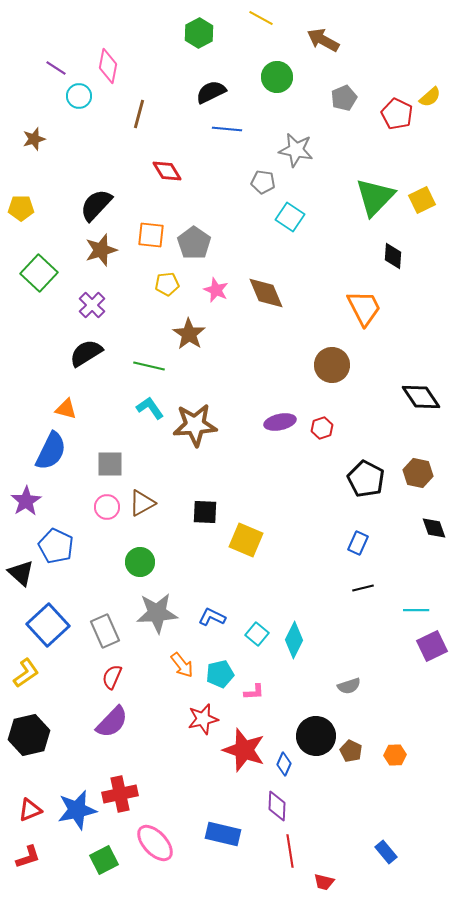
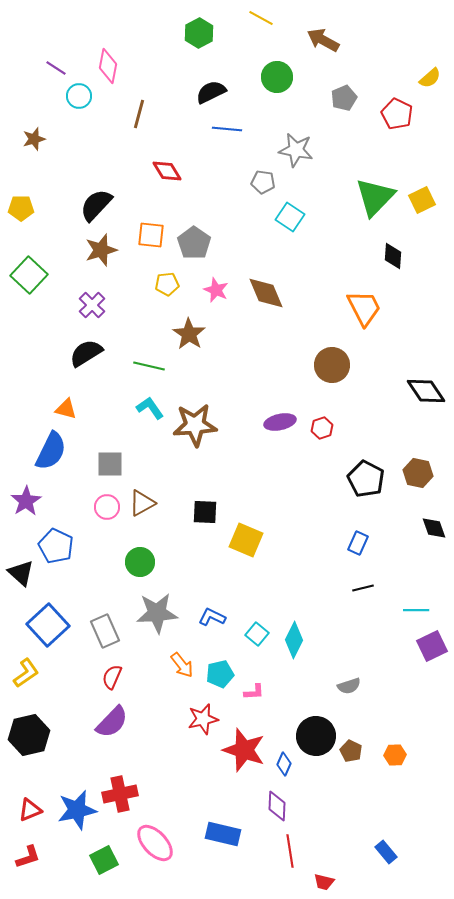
yellow semicircle at (430, 97): moved 19 px up
green square at (39, 273): moved 10 px left, 2 px down
black diamond at (421, 397): moved 5 px right, 6 px up
